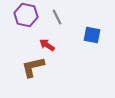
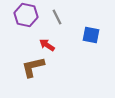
blue square: moved 1 px left
